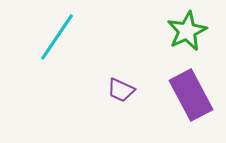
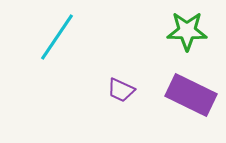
green star: rotated 27 degrees clockwise
purple rectangle: rotated 36 degrees counterclockwise
